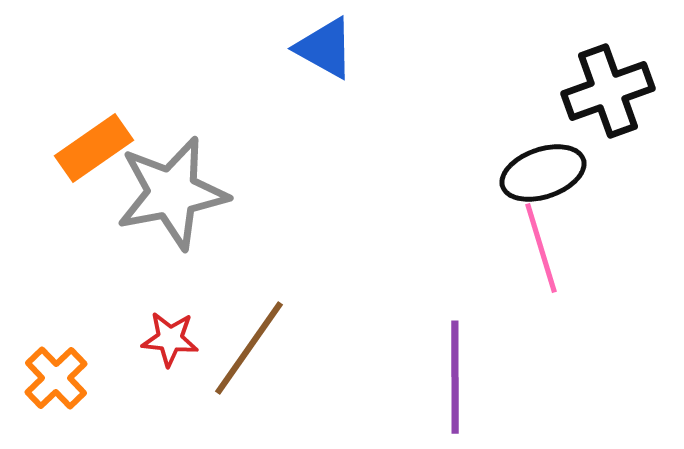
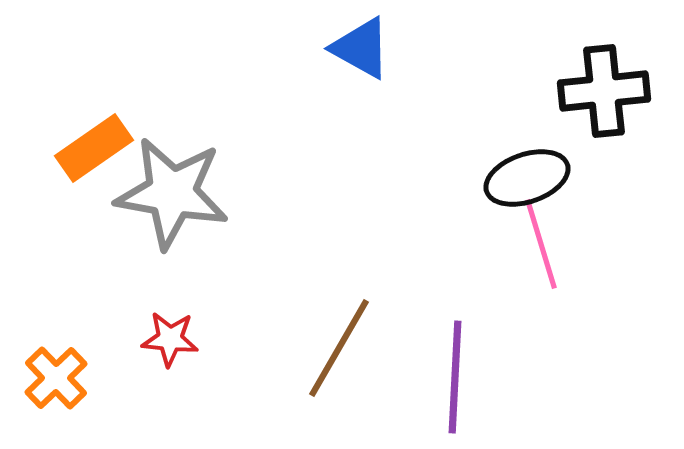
blue triangle: moved 36 px right
black cross: moved 4 px left; rotated 14 degrees clockwise
black ellipse: moved 16 px left, 5 px down
gray star: rotated 21 degrees clockwise
pink line: moved 4 px up
brown line: moved 90 px right; rotated 5 degrees counterclockwise
purple line: rotated 3 degrees clockwise
